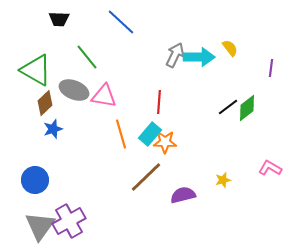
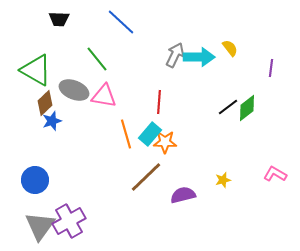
green line: moved 10 px right, 2 px down
blue star: moved 1 px left, 8 px up
orange line: moved 5 px right
pink L-shape: moved 5 px right, 6 px down
